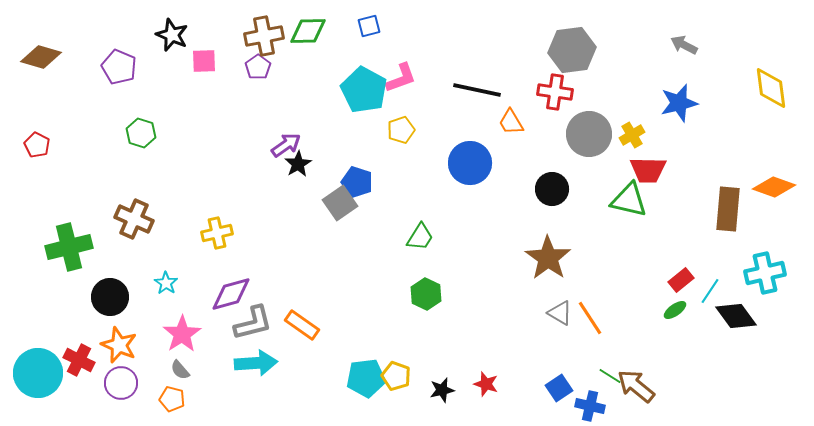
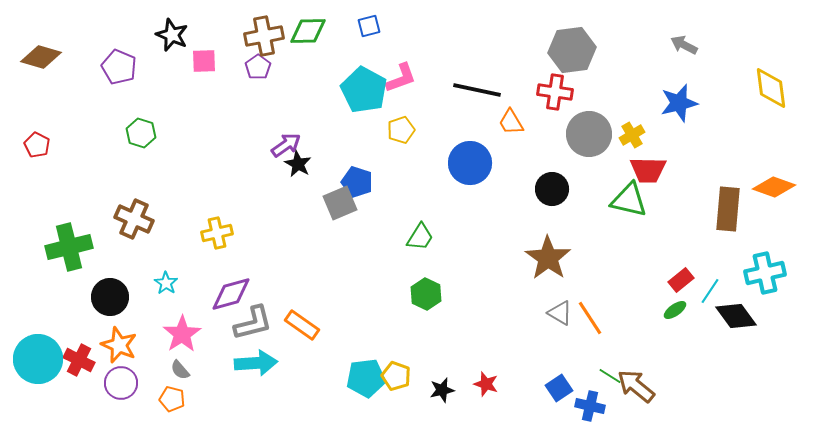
black star at (298, 164): rotated 12 degrees counterclockwise
gray square at (340, 203): rotated 12 degrees clockwise
cyan circle at (38, 373): moved 14 px up
